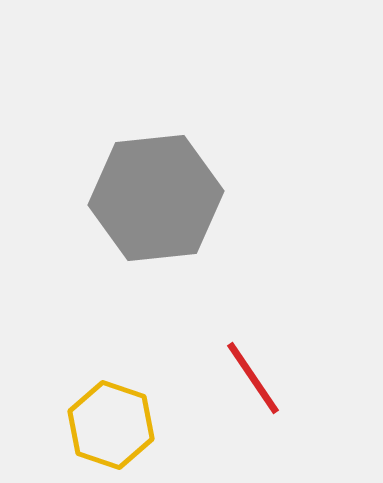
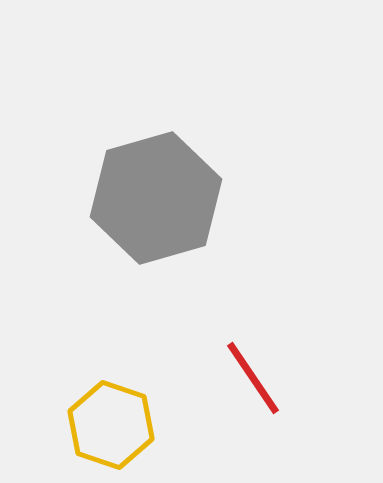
gray hexagon: rotated 10 degrees counterclockwise
